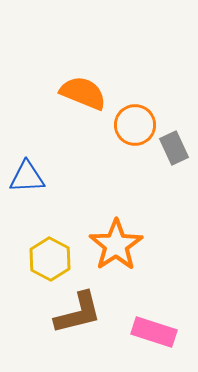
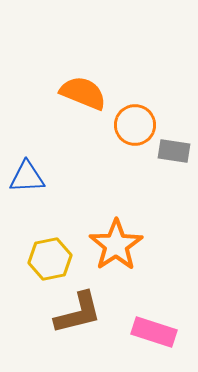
gray rectangle: moved 3 px down; rotated 56 degrees counterclockwise
yellow hexagon: rotated 21 degrees clockwise
